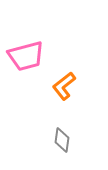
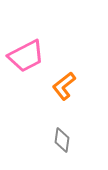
pink trapezoid: rotated 12 degrees counterclockwise
